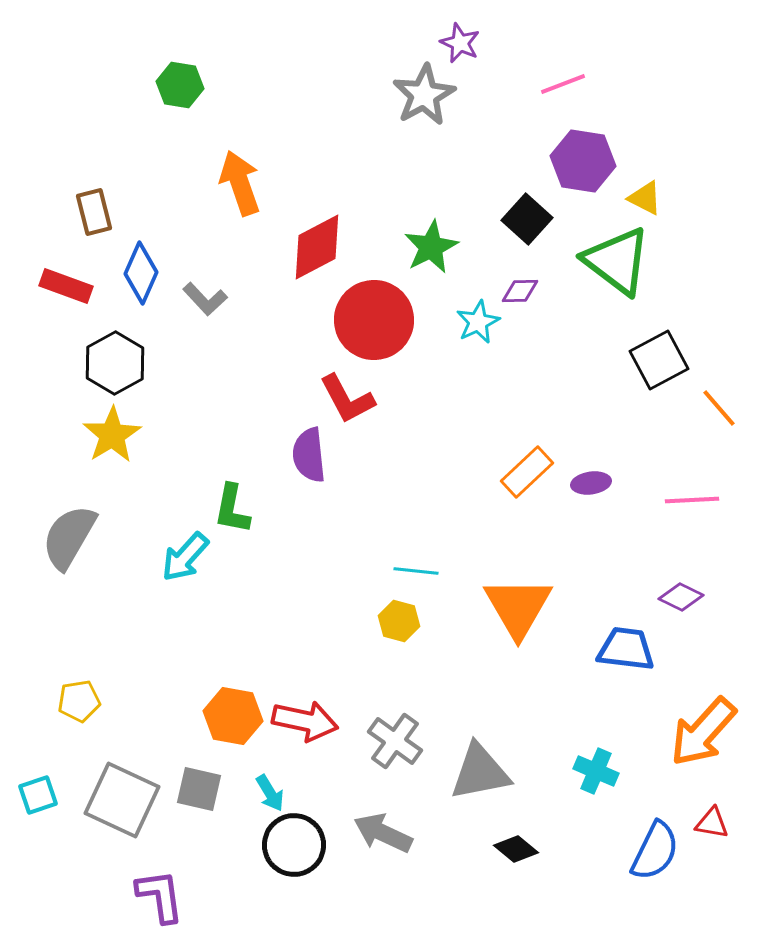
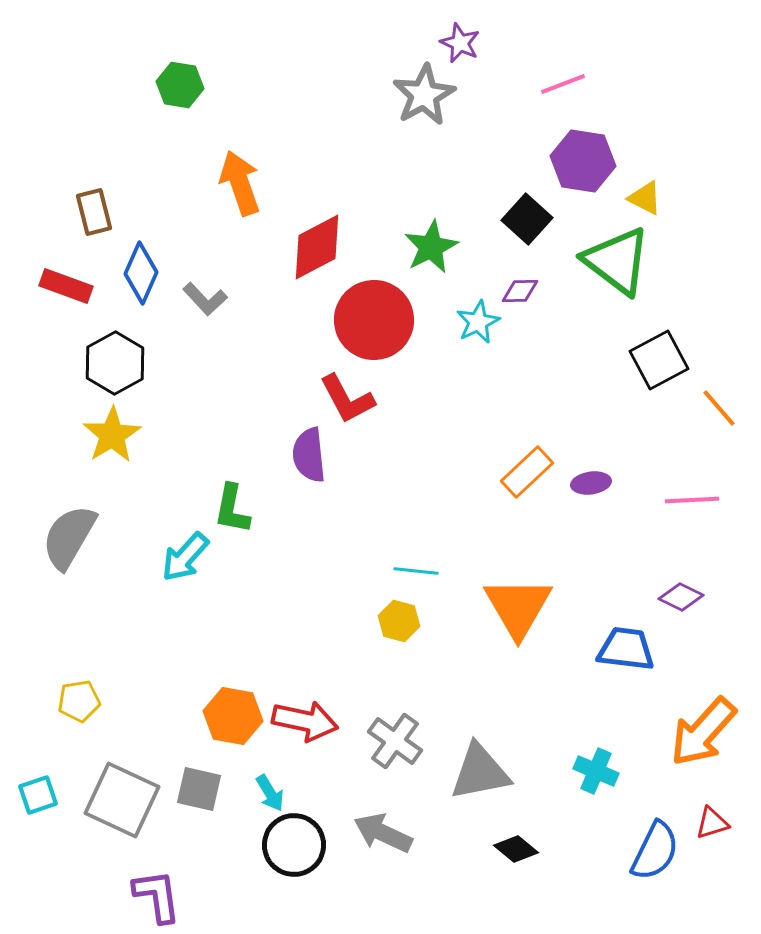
red triangle at (712, 823): rotated 27 degrees counterclockwise
purple L-shape at (160, 896): moved 3 px left
